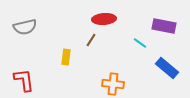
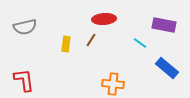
purple rectangle: moved 1 px up
yellow rectangle: moved 13 px up
